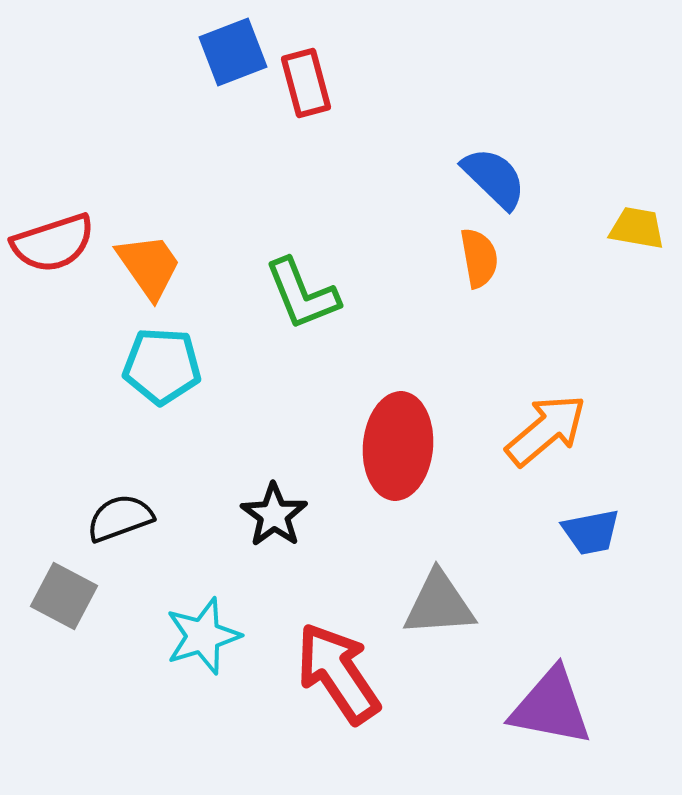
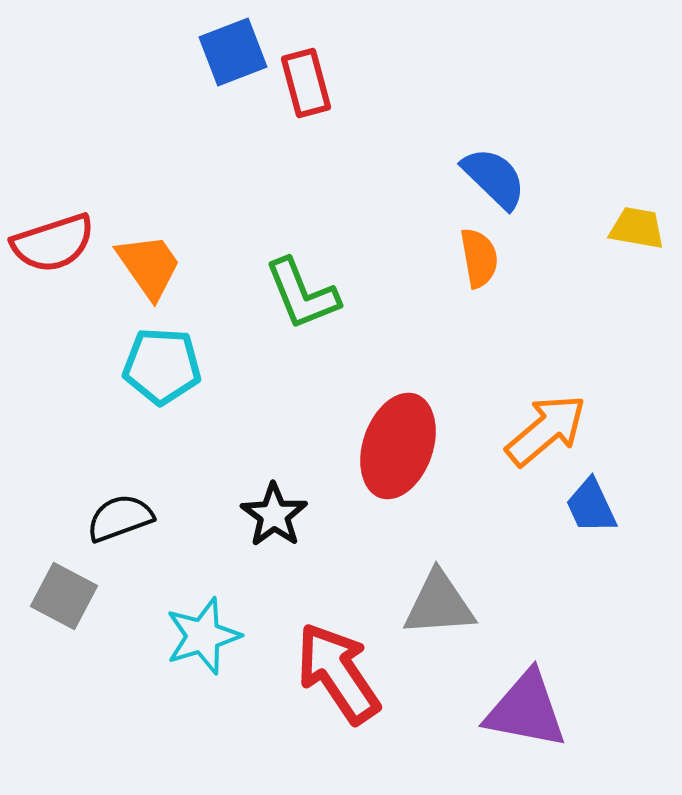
red ellipse: rotated 14 degrees clockwise
blue trapezoid: moved 26 px up; rotated 76 degrees clockwise
purple triangle: moved 25 px left, 3 px down
